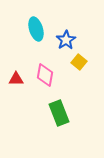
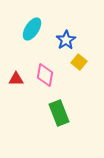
cyan ellipse: moved 4 px left; rotated 50 degrees clockwise
